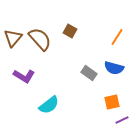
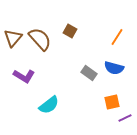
purple line: moved 3 px right, 2 px up
